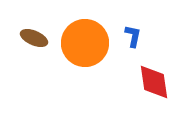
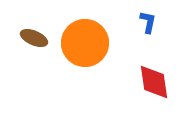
blue L-shape: moved 15 px right, 14 px up
